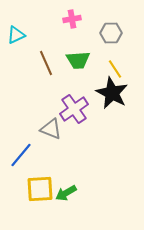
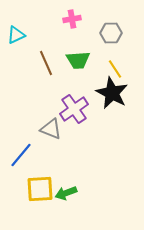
green arrow: rotated 10 degrees clockwise
